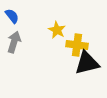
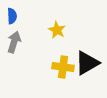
blue semicircle: rotated 35 degrees clockwise
yellow cross: moved 14 px left, 22 px down
black triangle: rotated 16 degrees counterclockwise
